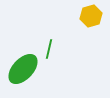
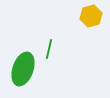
green ellipse: rotated 24 degrees counterclockwise
